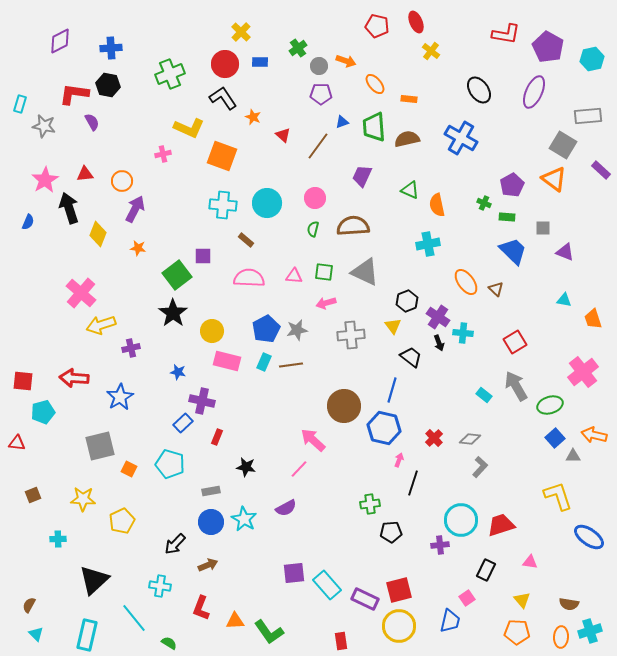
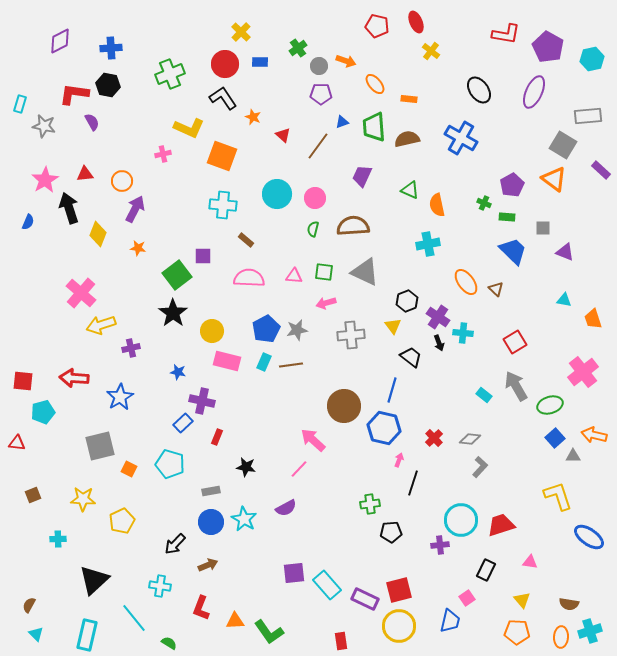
cyan circle at (267, 203): moved 10 px right, 9 px up
